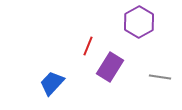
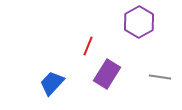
purple rectangle: moved 3 px left, 7 px down
